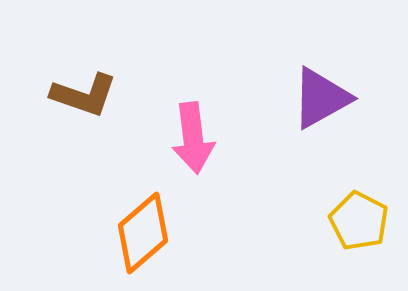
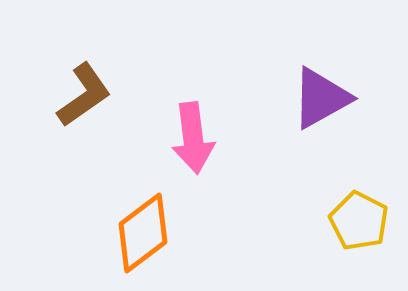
brown L-shape: rotated 54 degrees counterclockwise
orange diamond: rotated 4 degrees clockwise
